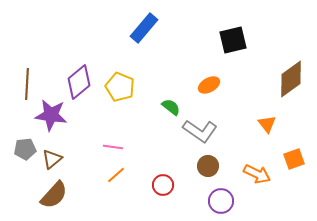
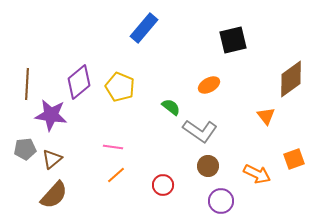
orange triangle: moved 1 px left, 8 px up
